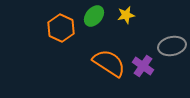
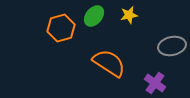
yellow star: moved 3 px right
orange hexagon: rotated 20 degrees clockwise
purple cross: moved 12 px right, 17 px down
